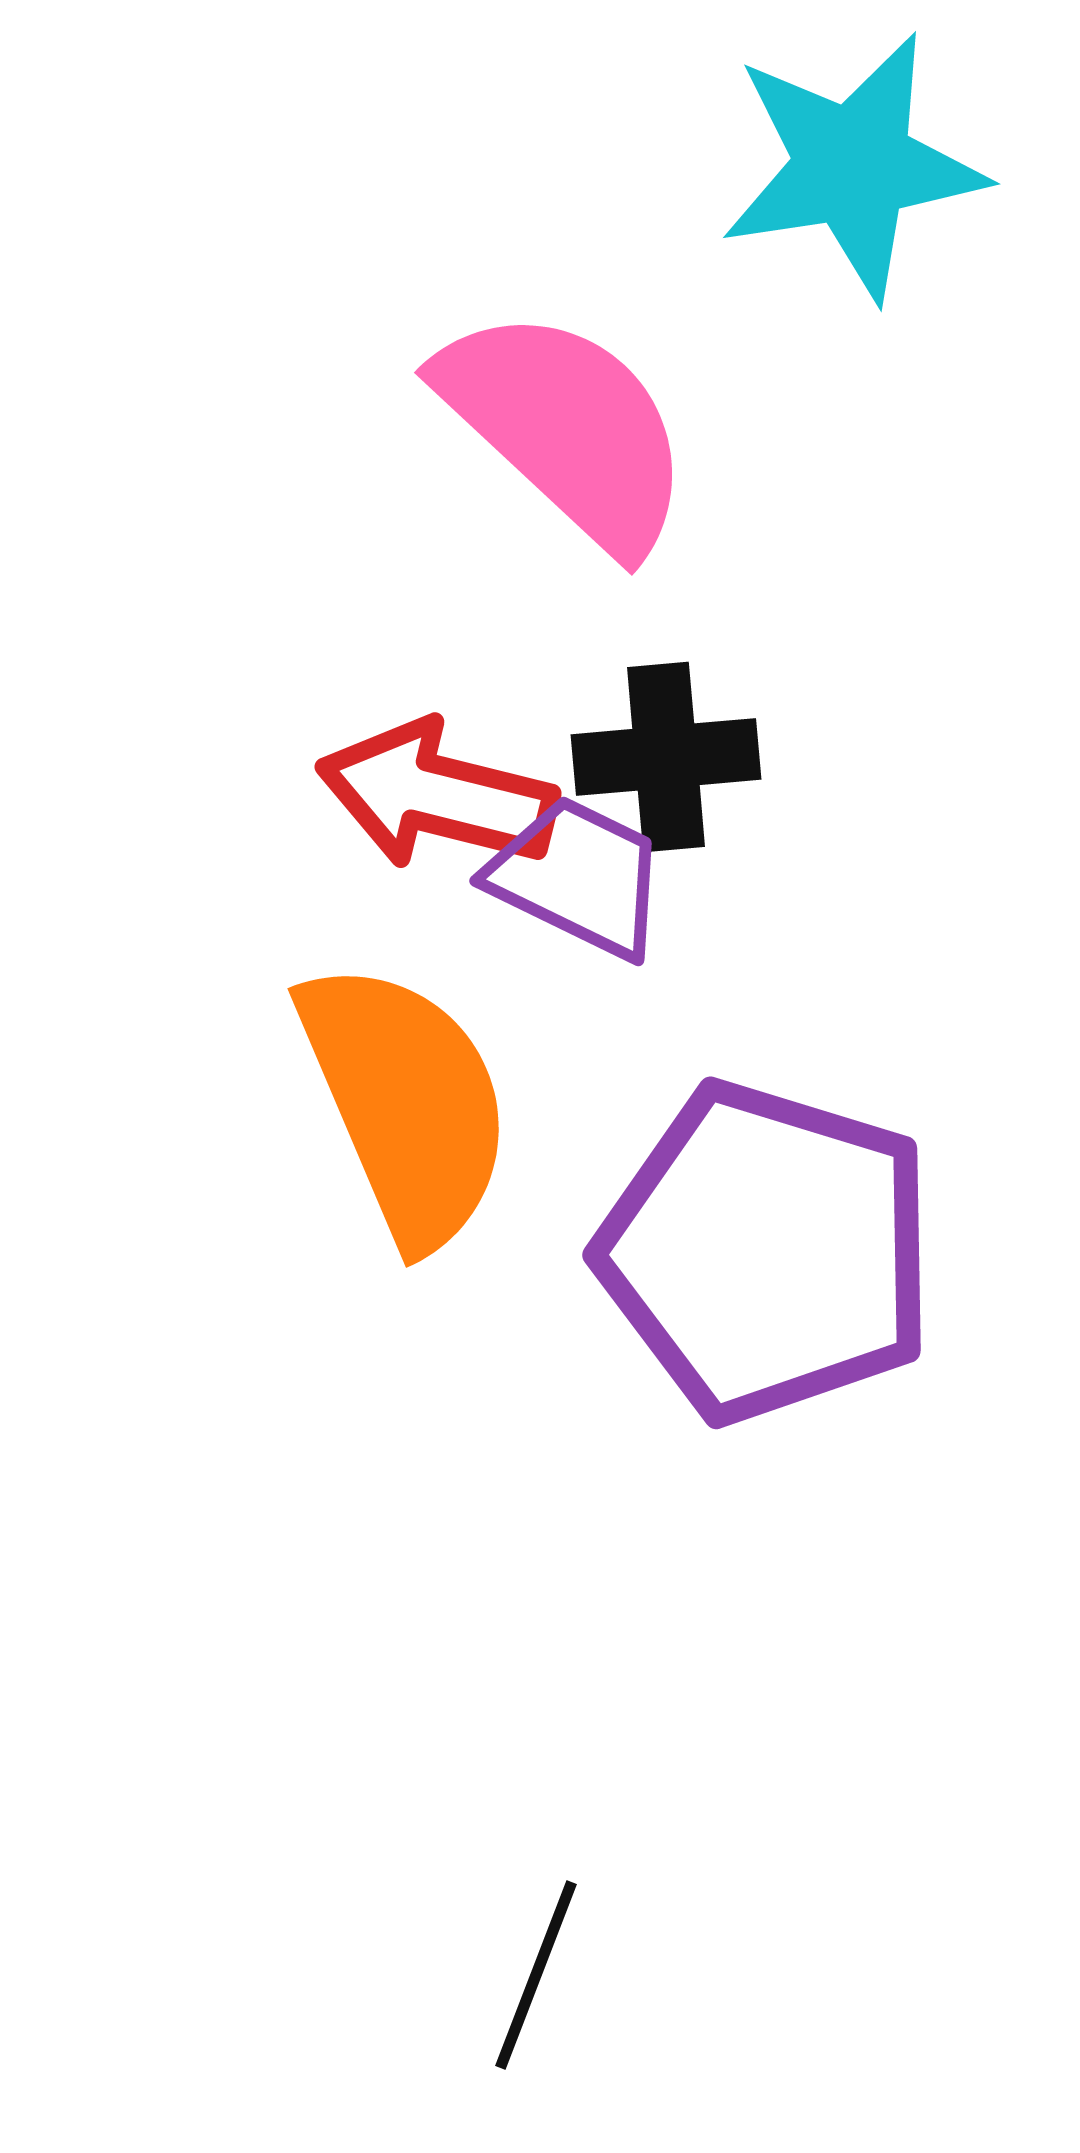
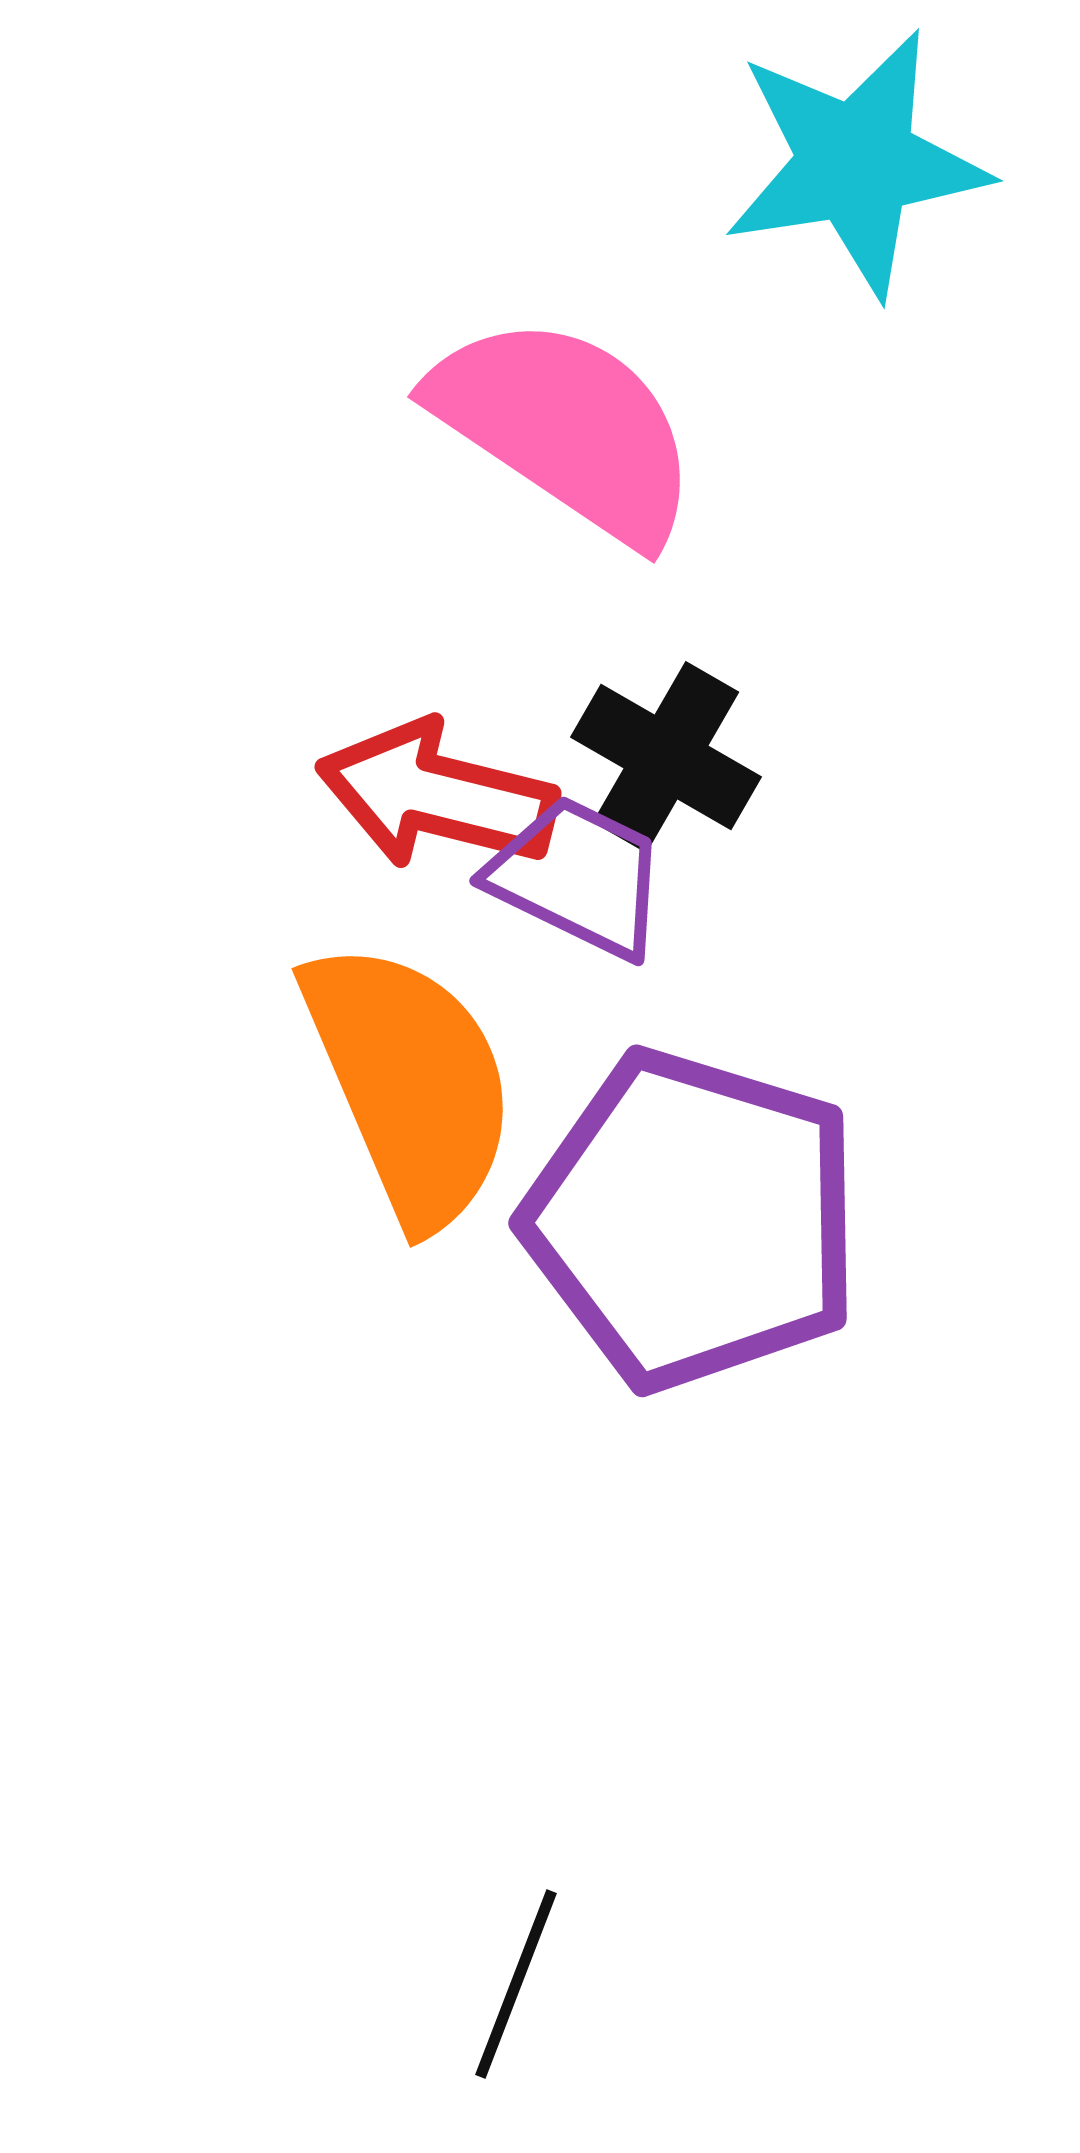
cyan star: moved 3 px right, 3 px up
pink semicircle: rotated 9 degrees counterclockwise
black cross: rotated 35 degrees clockwise
orange semicircle: moved 4 px right, 20 px up
purple pentagon: moved 74 px left, 32 px up
black line: moved 20 px left, 9 px down
